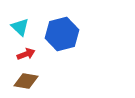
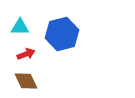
cyan triangle: rotated 42 degrees counterclockwise
brown diamond: rotated 55 degrees clockwise
